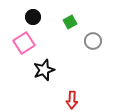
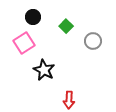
green square: moved 4 px left, 4 px down; rotated 16 degrees counterclockwise
black star: rotated 25 degrees counterclockwise
red arrow: moved 3 px left
